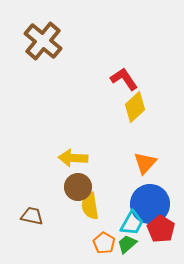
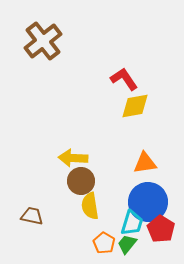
brown cross: rotated 12 degrees clockwise
yellow diamond: moved 1 px up; rotated 32 degrees clockwise
orange triangle: rotated 40 degrees clockwise
brown circle: moved 3 px right, 6 px up
blue circle: moved 2 px left, 2 px up
cyan trapezoid: rotated 12 degrees counterclockwise
green trapezoid: rotated 10 degrees counterclockwise
